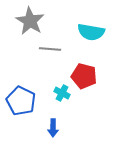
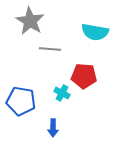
cyan semicircle: moved 4 px right
red pentagon: rotated 10 degrees counterclockwise
blue pentagon: rotated 16 degrees counterclockwise
